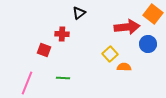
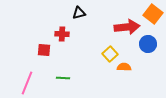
black triangle: rotated 24 degrees clockwise
red square: rotated 16 degrees counterclockwise
